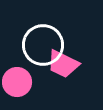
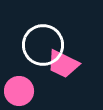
pink circle: moved 2 px right, 9 px down
